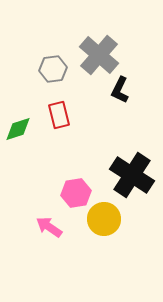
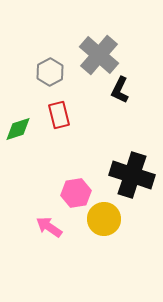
gray hexagon: moved 3 px left, 3 px down; rotated 20 degrees counterclockwise
black cross: rotated 15 degrees counterclockwise
